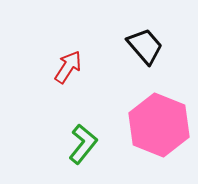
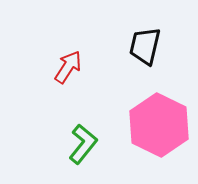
black trapezoid: rotated 126 degrees counterclockwise
pink hexagon: rotated 4 degrees clockwise
